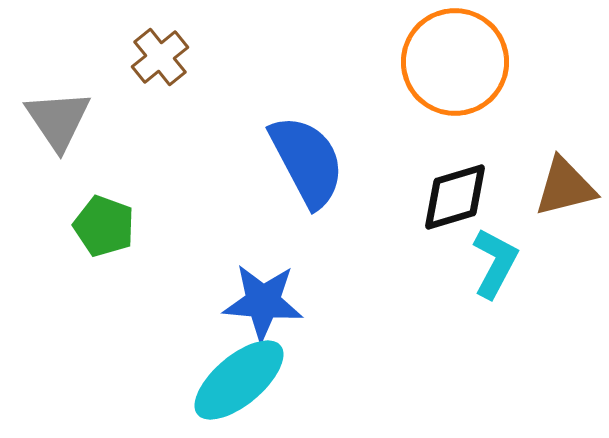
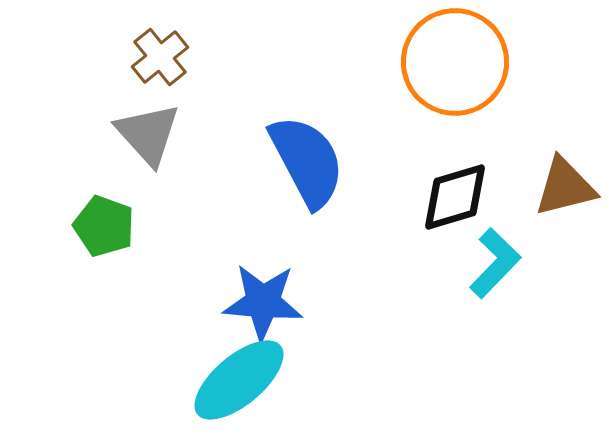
gray triangle: moved 90 px right, 14 px down; rotated 8 degrees counterclockwise
cyan L-shape: rotated 16 degrees clockwise
